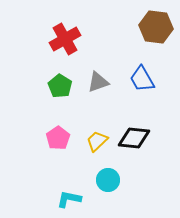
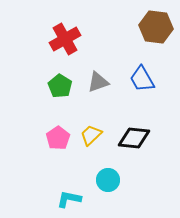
yellow trapezoid: moved 6 px left, 6 px up
